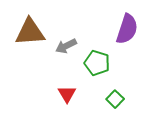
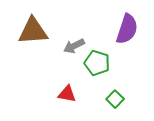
brown triangle: moved 3 px right, 1 px up
gray arrow: moved 8 px right
red triangle: rotated 48 degrees counterclockwise
